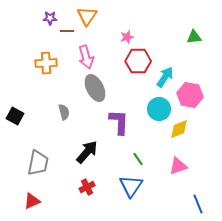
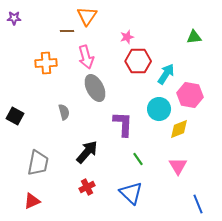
purple star: moved 36 px left
cyan arrow: moved 1 px right, 3 px up
purple L-shape: moved 4 px right, 2 px down
pink triangle: rotated 42 degrees counterclockwise
blue triangle: moved 7 px down; rotated 20 degrees counterclockwise
